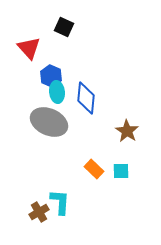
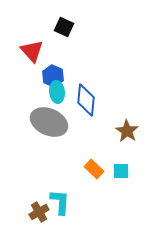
red triangle: moved 3 px right, 3 px down
blue hexagon: moved 2 px right
blue diamond: moved 2 px down
